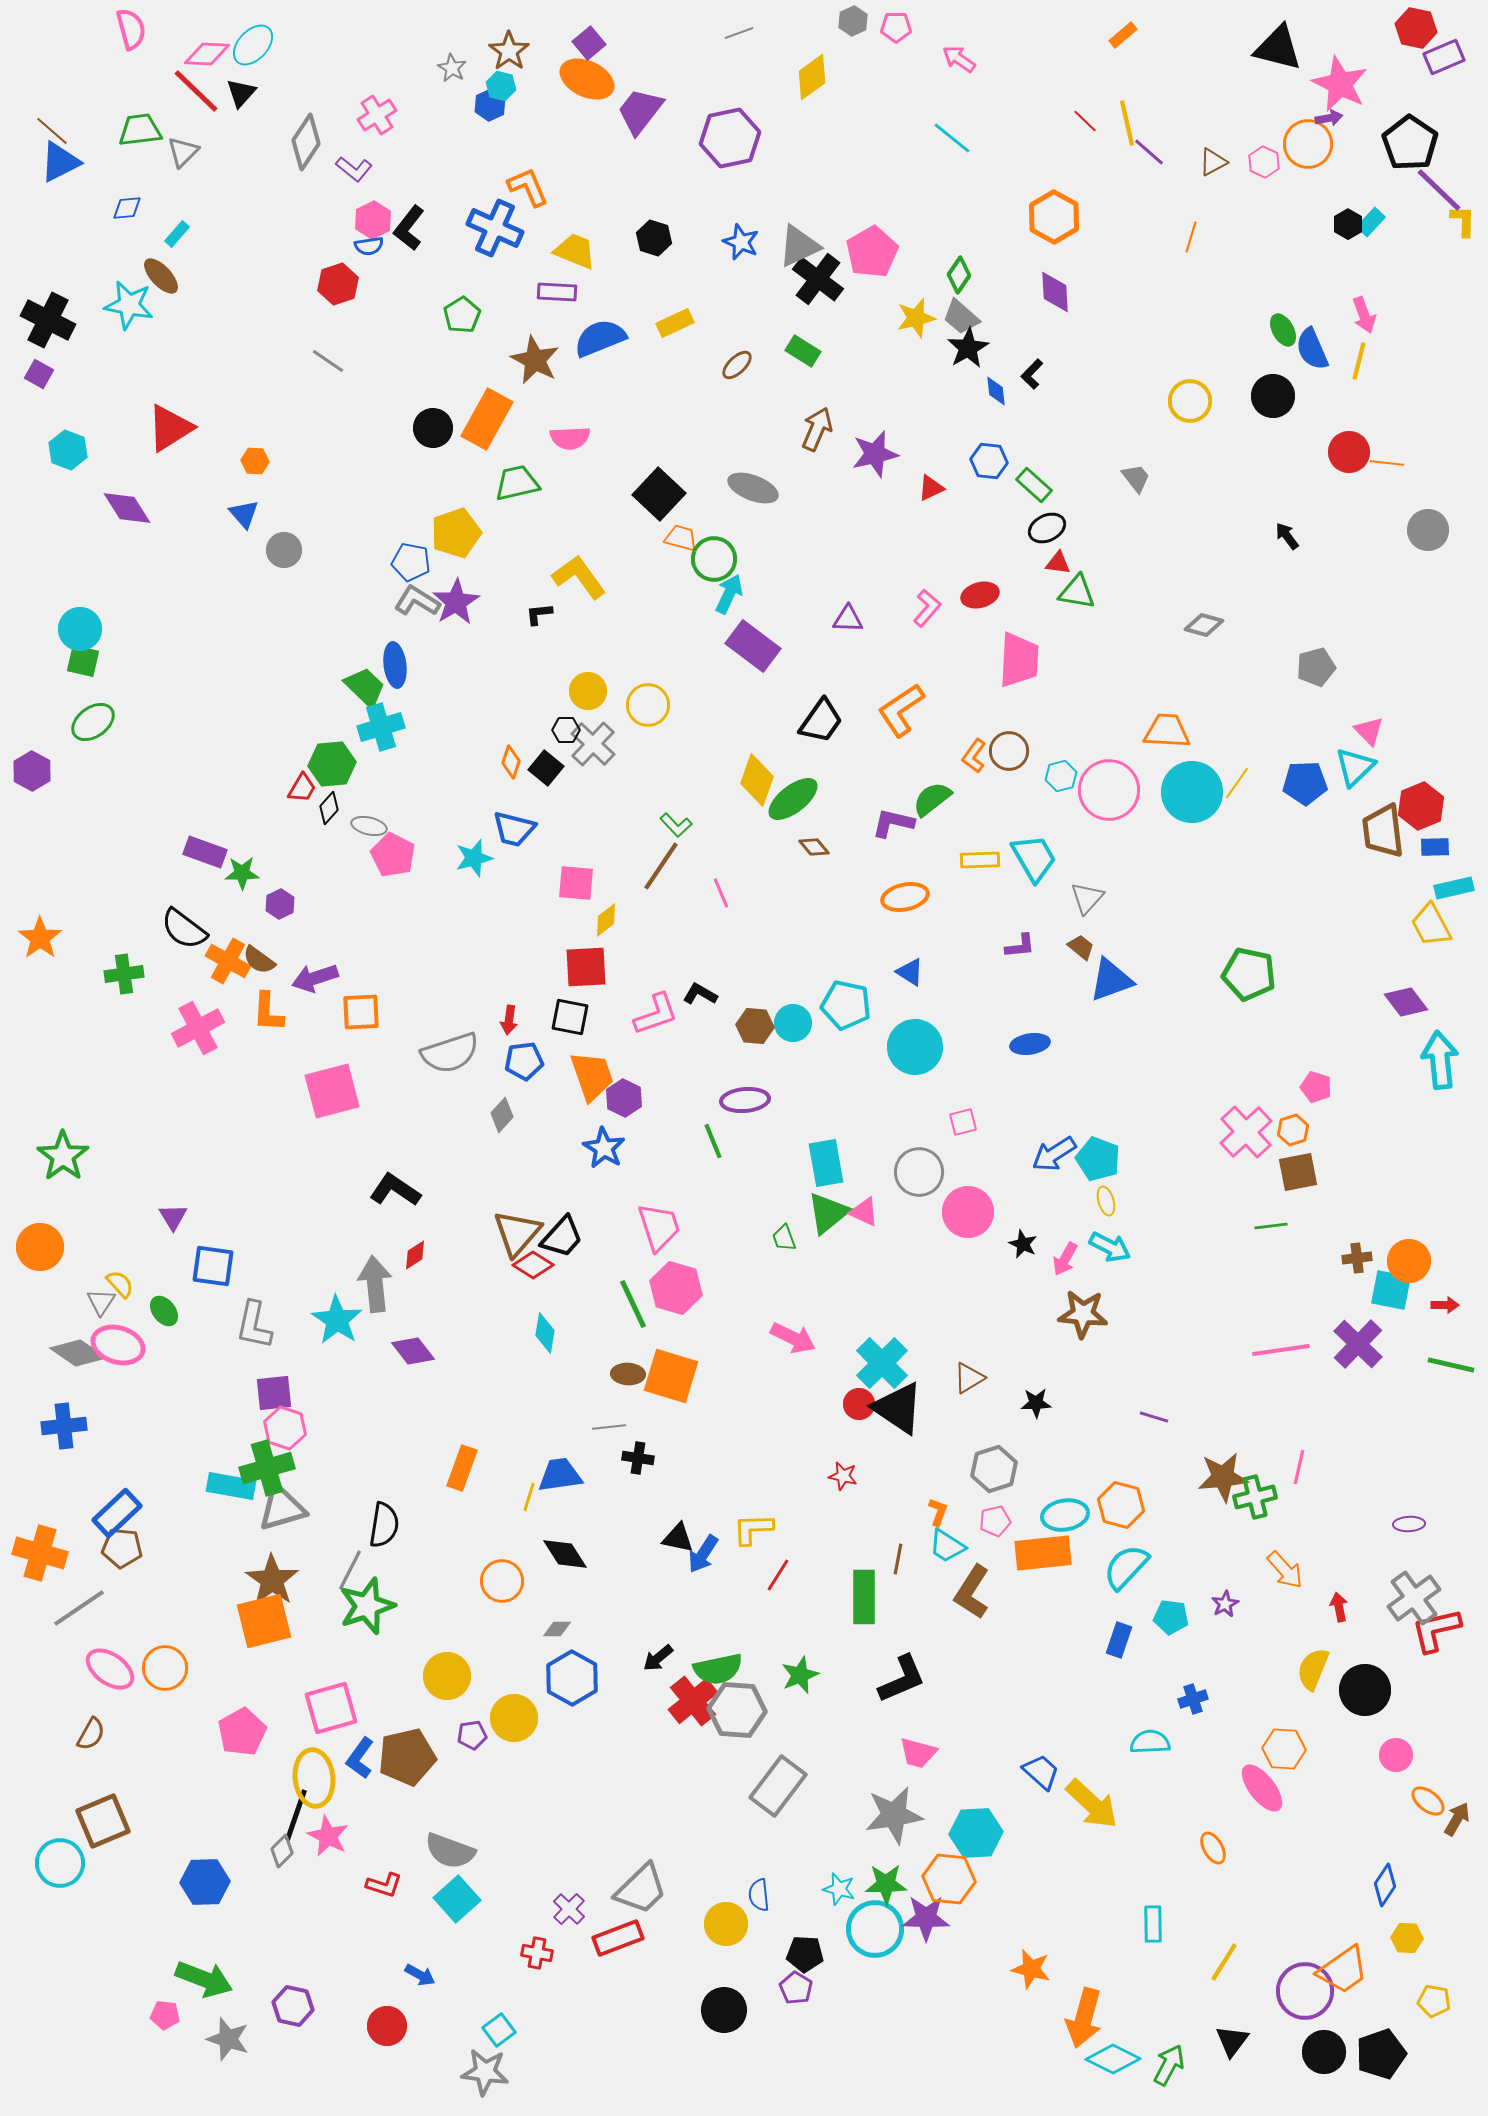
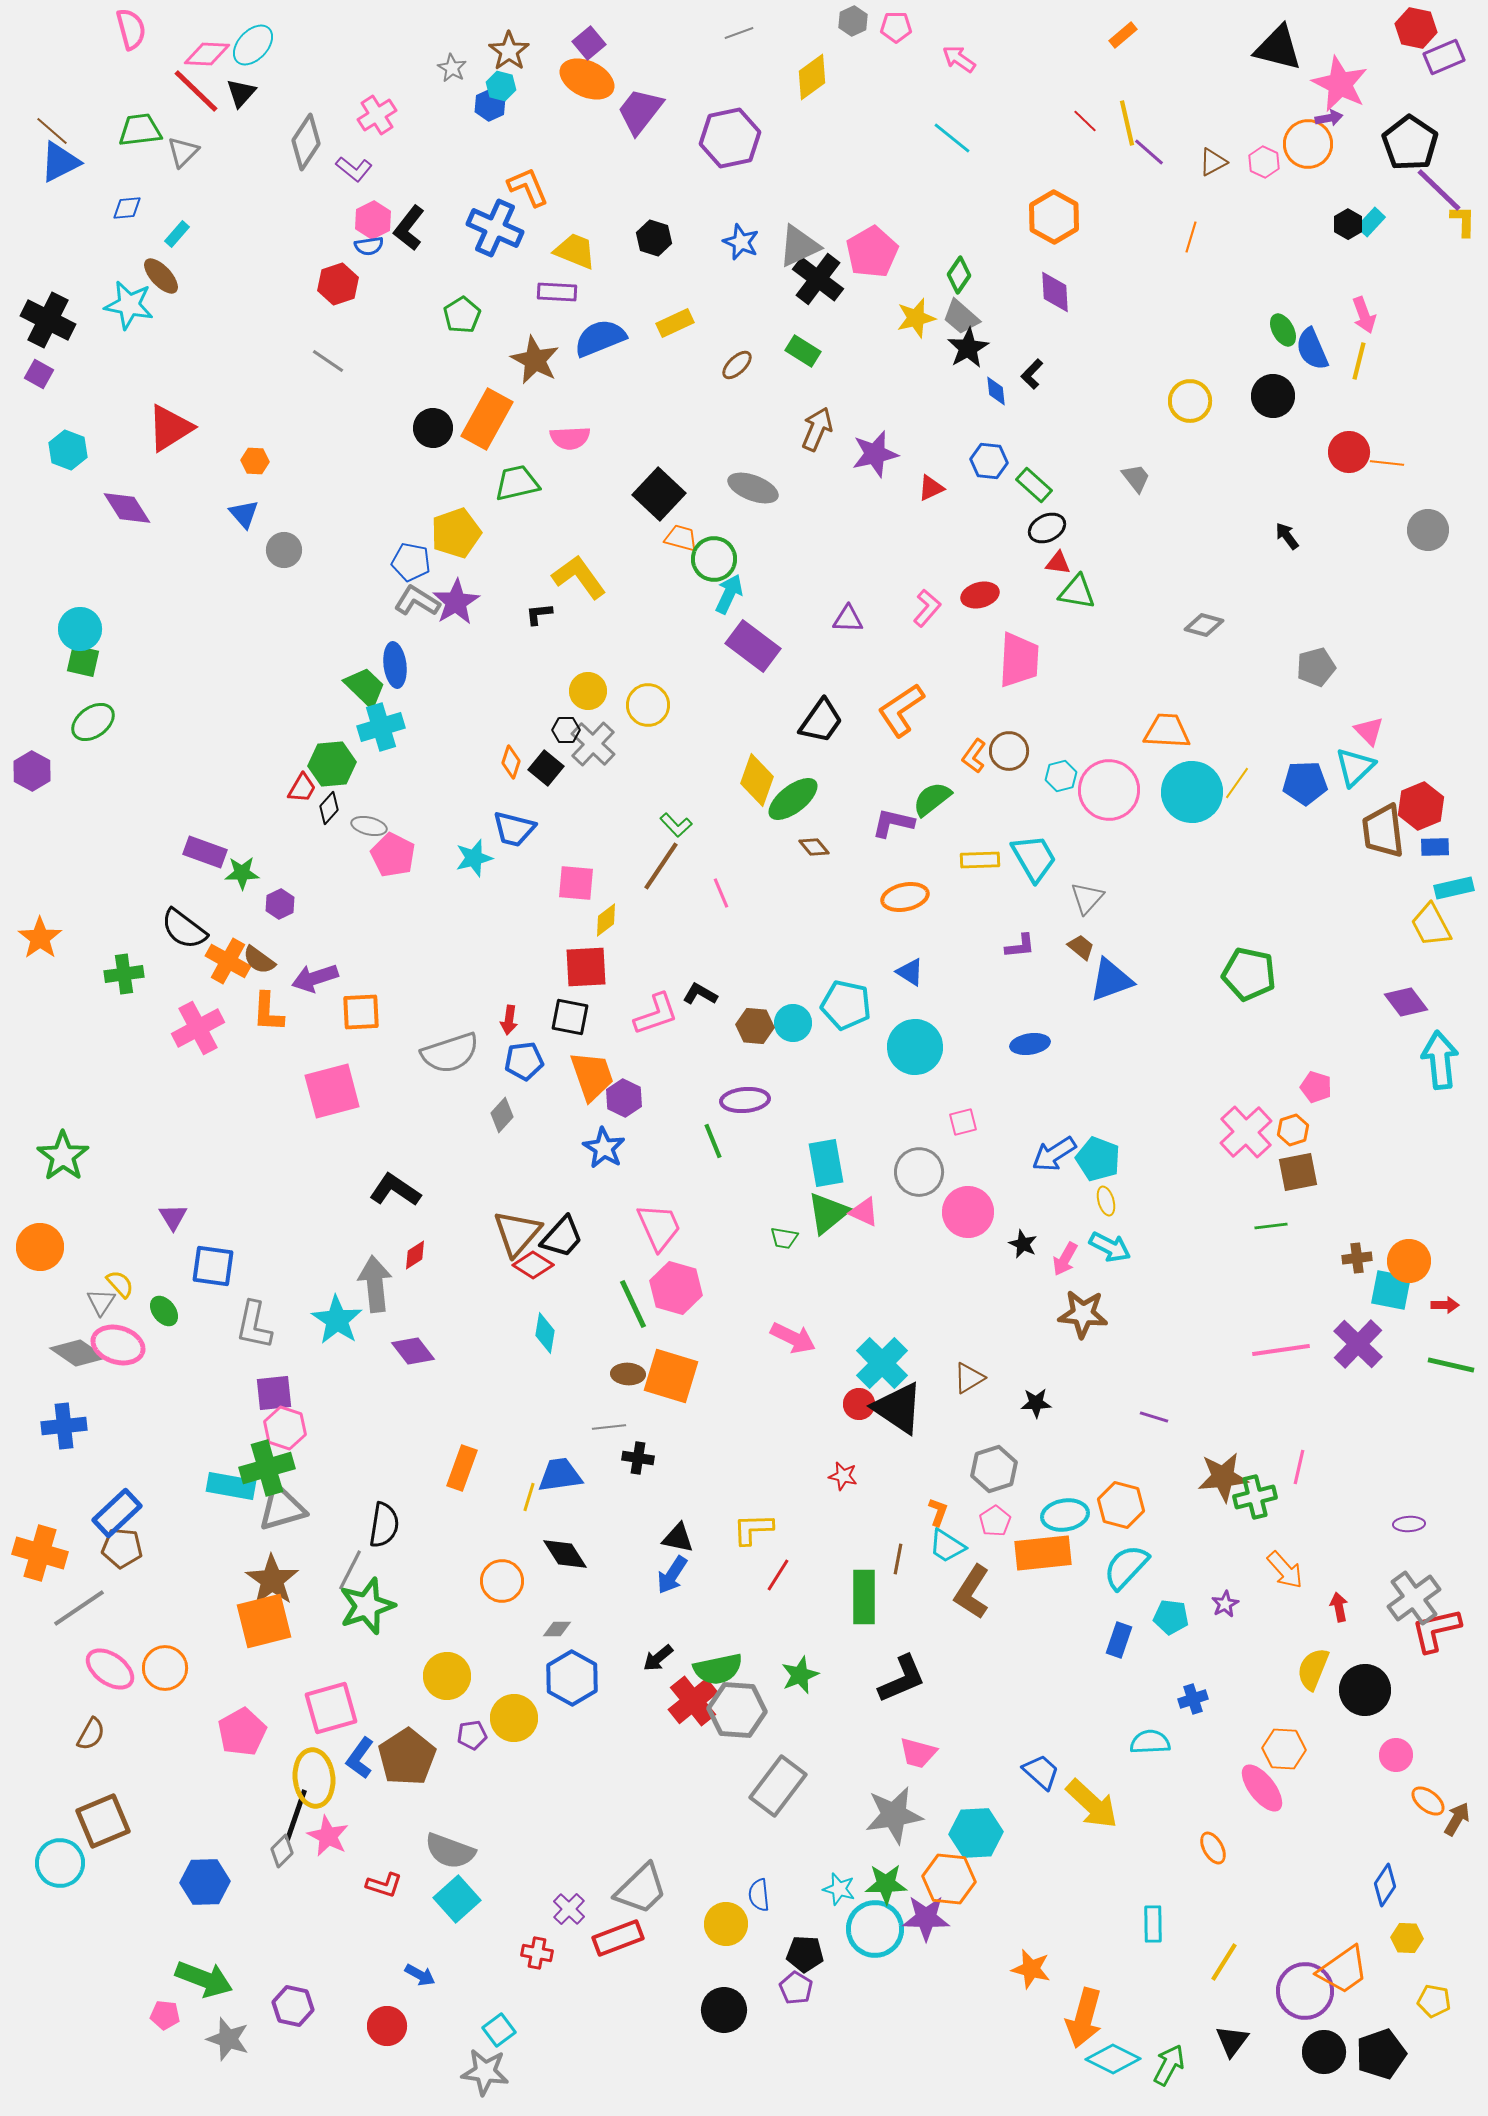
pink trapezoid at (659, 1227): rotated 6 degrees counterclockwise
green trapezoid at (784, 1238): rotated 60 degrees counterclockwise
pink pentagon at (995, 1521): rotated 20 degrees counterclockwise
blue arrow at (703, 1554): moved 31 px left, 21 px down
brown pentagon at (407, 1757): rotated 20 degrees counterclockwise
